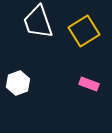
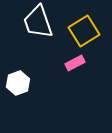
pink rectangle: moved 14 px left, 21 px up; rotated 48 degrees counterclockwise
